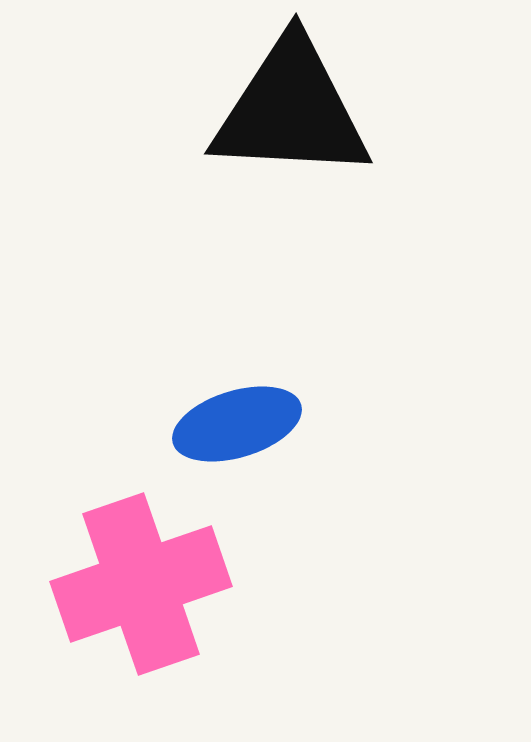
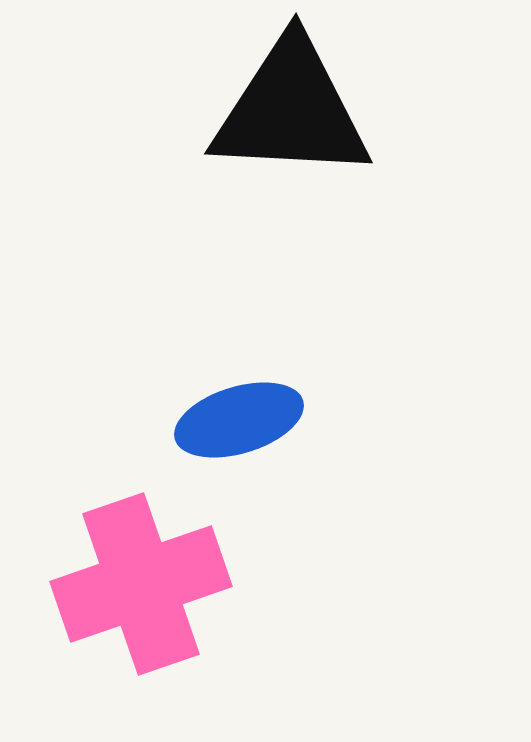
blue ellipse: moved 2 px right, 4 px up
